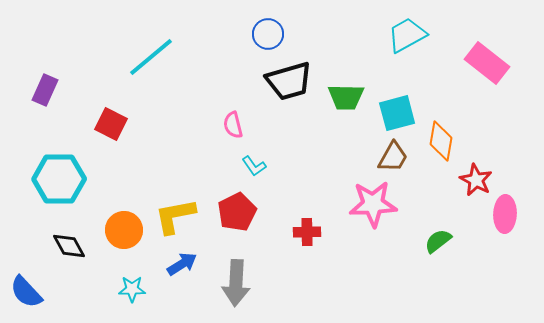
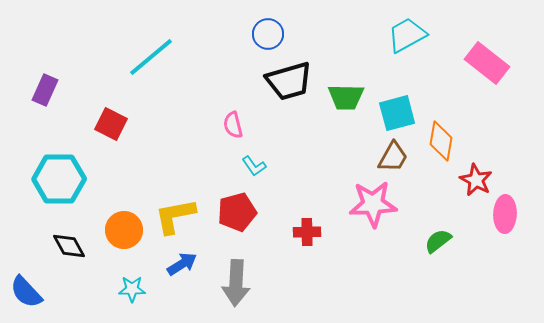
red pentagon: rotated 12 degrees clockwise
